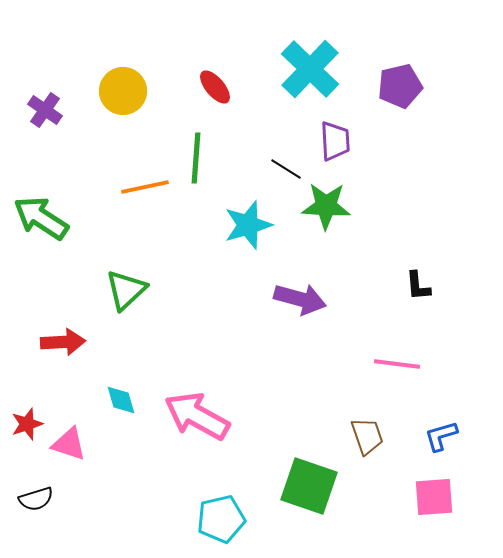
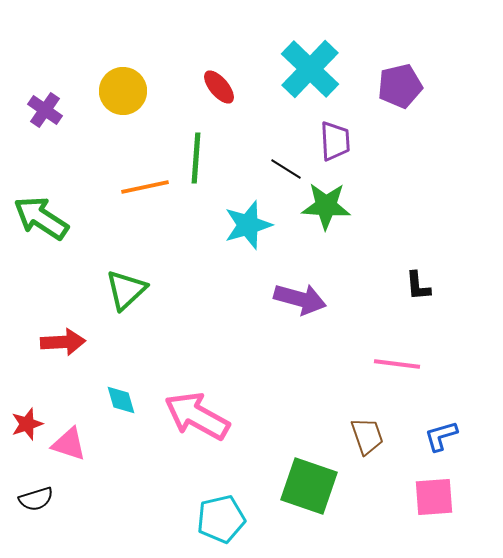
red ellipse: moved 4 px right
